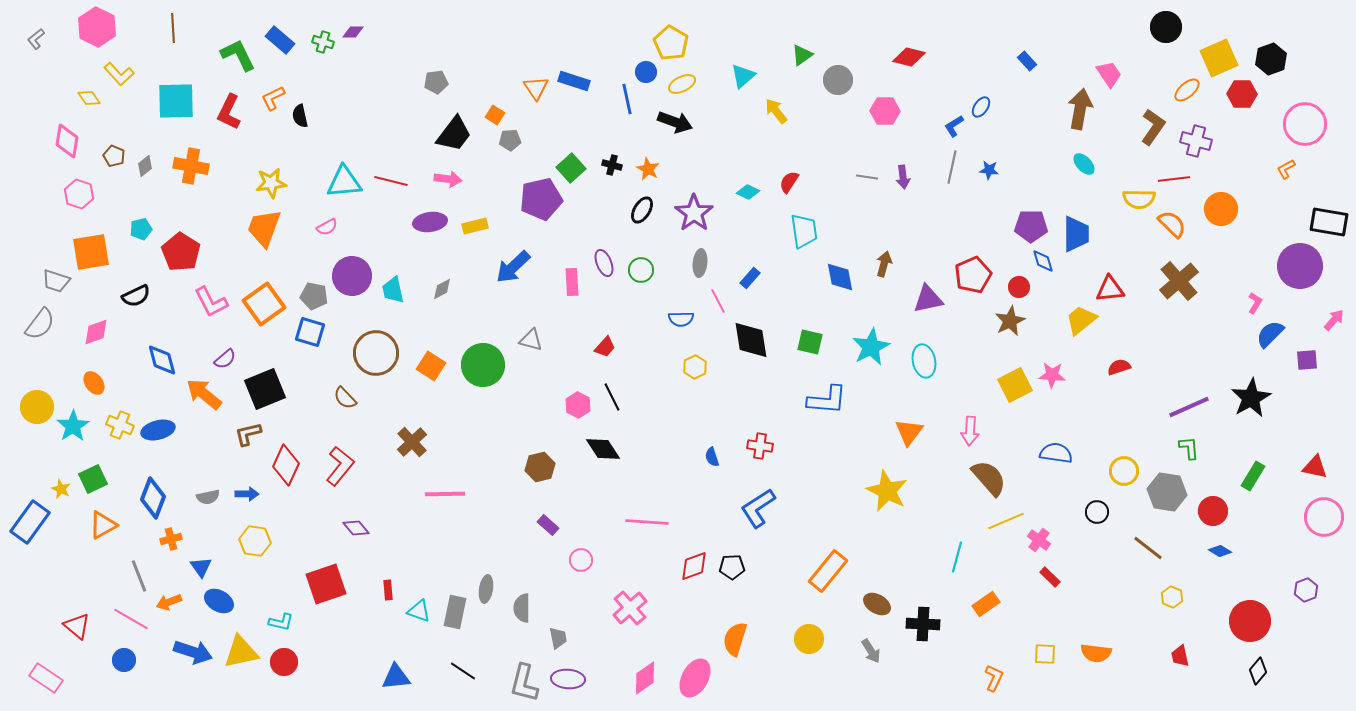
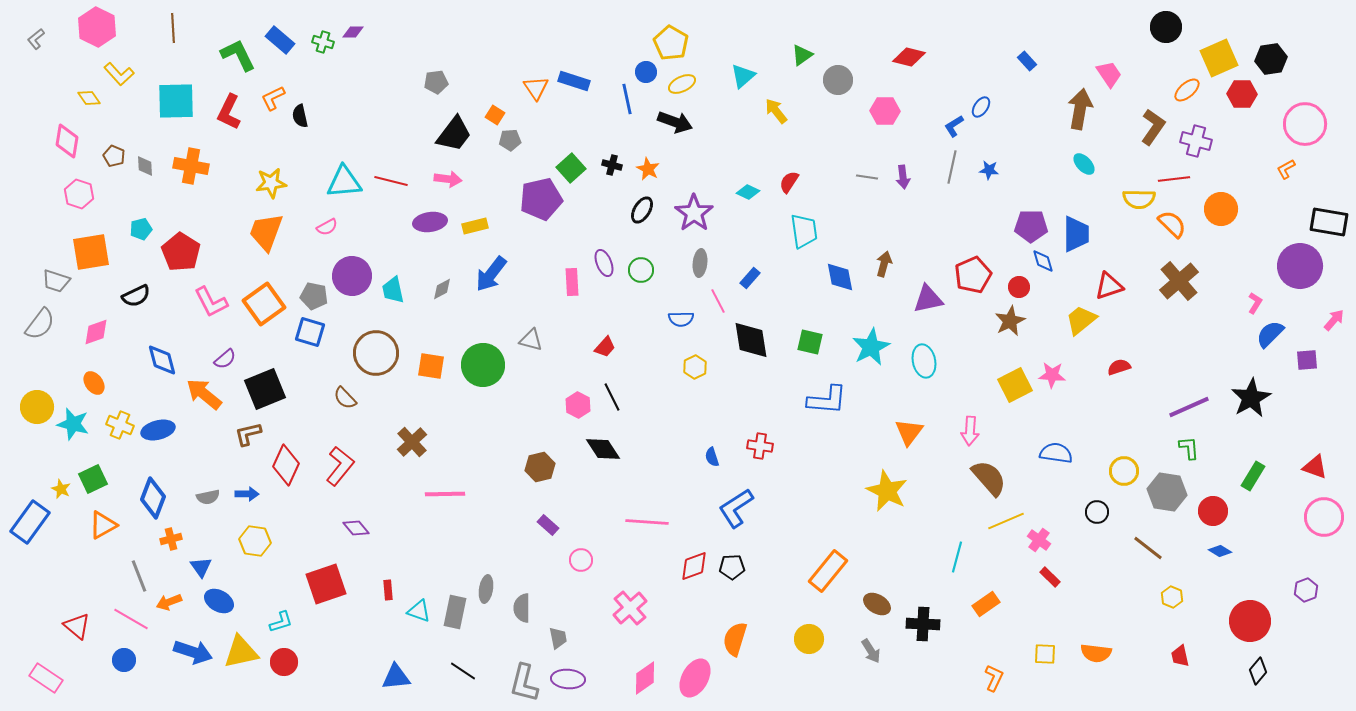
black hexagon at (1271, 59): rotated 12 degrees clockwise
gray diamond at (145, 166): rotated 55 degrees counterclockwise
orange trapezoid at (264, 228): moved 2 px right, 4 px down
blue arrow at (513, 267): moved 22 px left, 7 px down; rotated 9 degrees counterclockwise
red triangle at (1110, 289): moved 1 px left, 3 px up; rotated 12 degrees counterclockwise
orange square at (431, 366): rotated 24 degrees counterclockwise
cyan star at (73, 426): moved 2 px up; rotated 24 degrees counterclockwise
red triangle at (1315, 467): rotated 8 degrees clockwise
blue L-shape at (758, 508): moved 22 px left
cyan L-shape at (281, 622): rotated 30 degrees counterclockwise
